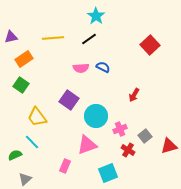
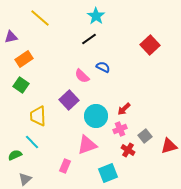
yellow line: moved 13 px left, 20 px up; rotated 45 degrees clockwise
pink semicircle: moved 1 px right, 8 px down; rotated 49 degrees clockwise
red arrow: moved 10 px left, 14 px down; rotated 16 degrees clockwise
purple square: rotated 12 degrees clockwise
yellow trapezoid: moved 1 px right, 1 px up; rotated 35 degrees clockwise
